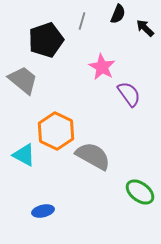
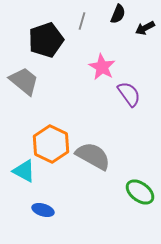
black arrow: rotated 72 degrees counterclockwise
gray trapezoid: moved 1 px right, 1 px down
orange hexagon: moved 5 px left, 13 px down
cyan triangle: moved 16 px down
blue ellipse: moved 1 px up; rotated 30 degrees clockwise
